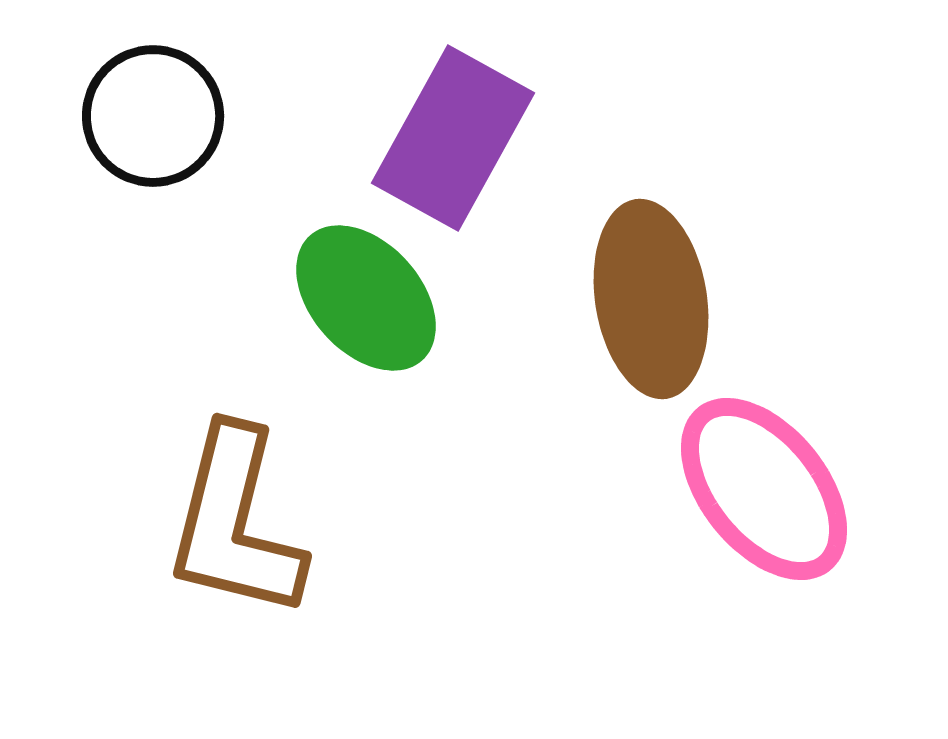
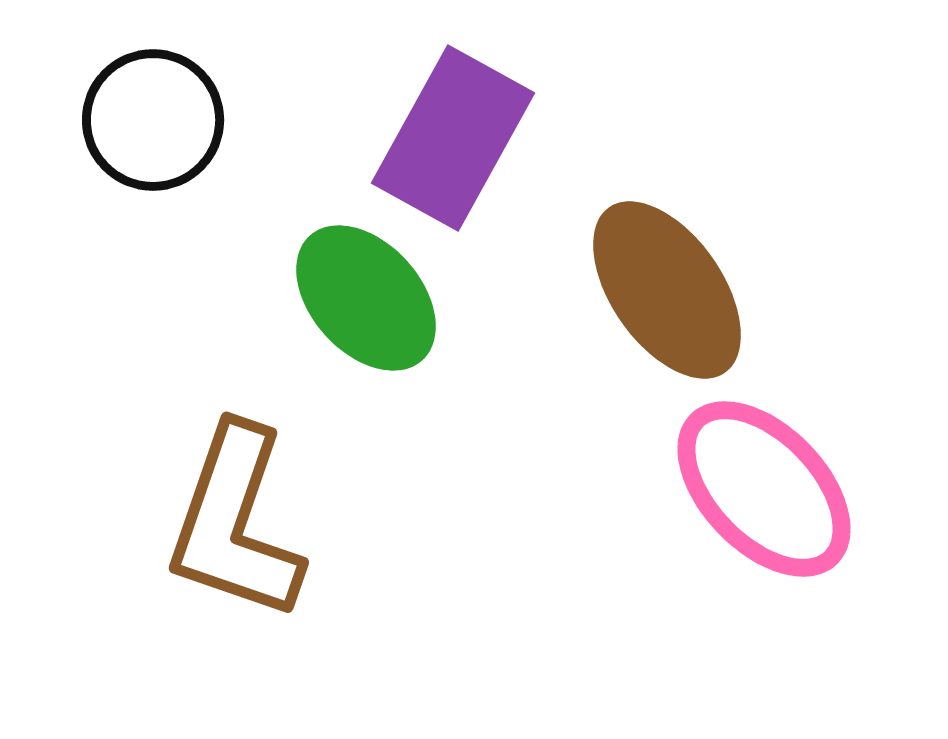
black circle: moved 4 px down
brown ellipse: moved 16 px right, 9 px up; rotated 26 degrees counterclockwise
pink ellipse: rotated 5 degrees counterclockwise
brown L-shape: rotated 5 degrees clockwise
